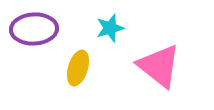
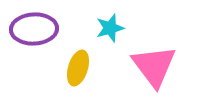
pink triangle: moved 5 px left; rotated 15 degrees clockwise
